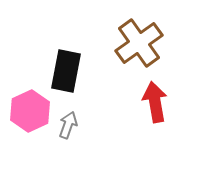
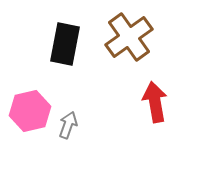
brown cross: moved 10 px left, 6 px up
black rectangle: moved 1 px left, 27 px up
pink hexagon: rotated 12 degrees clockwise
